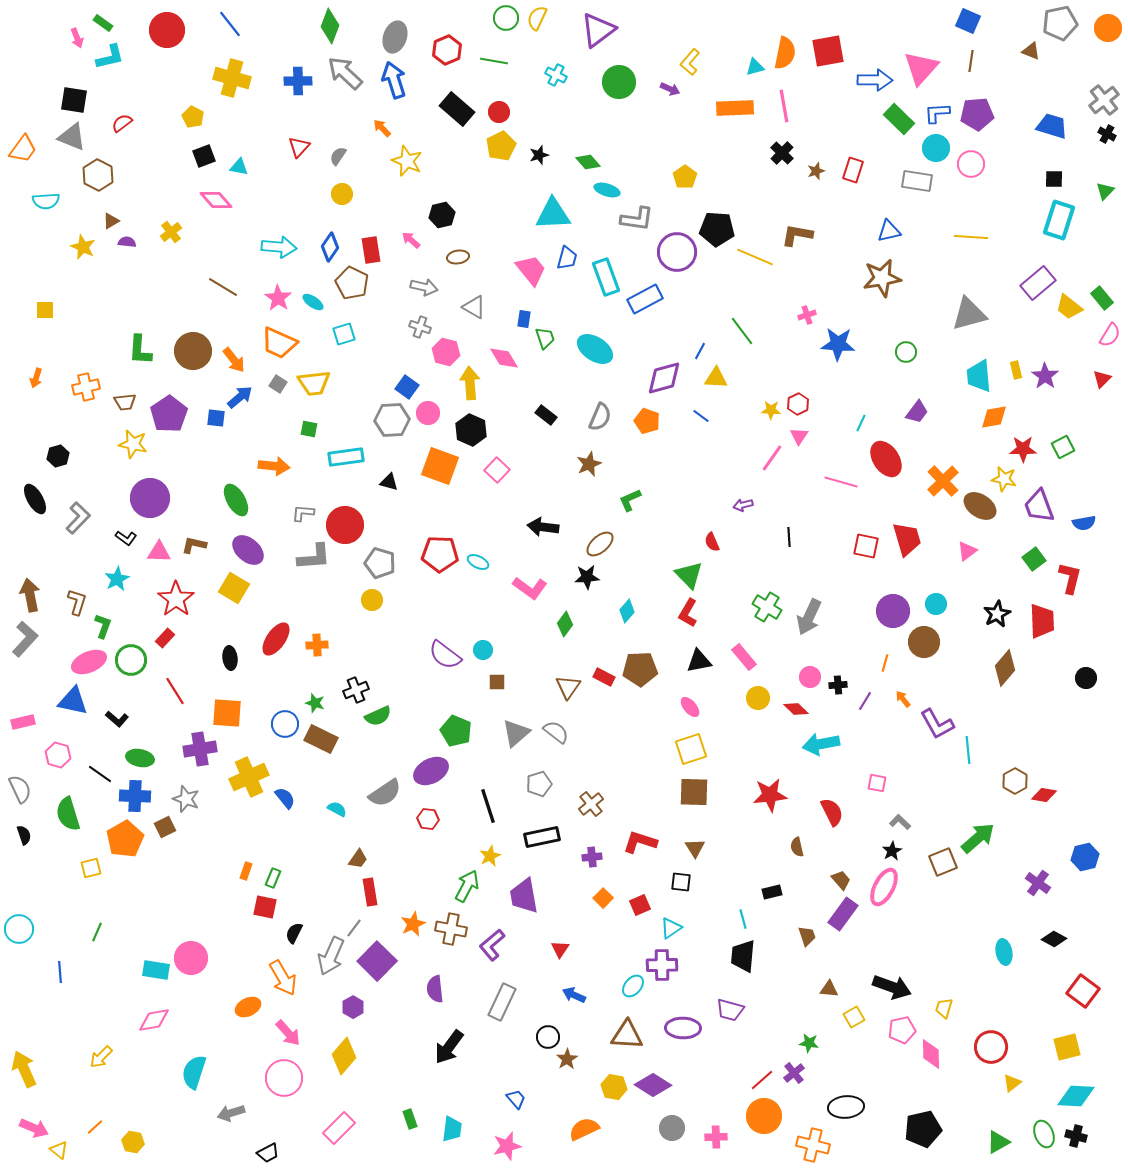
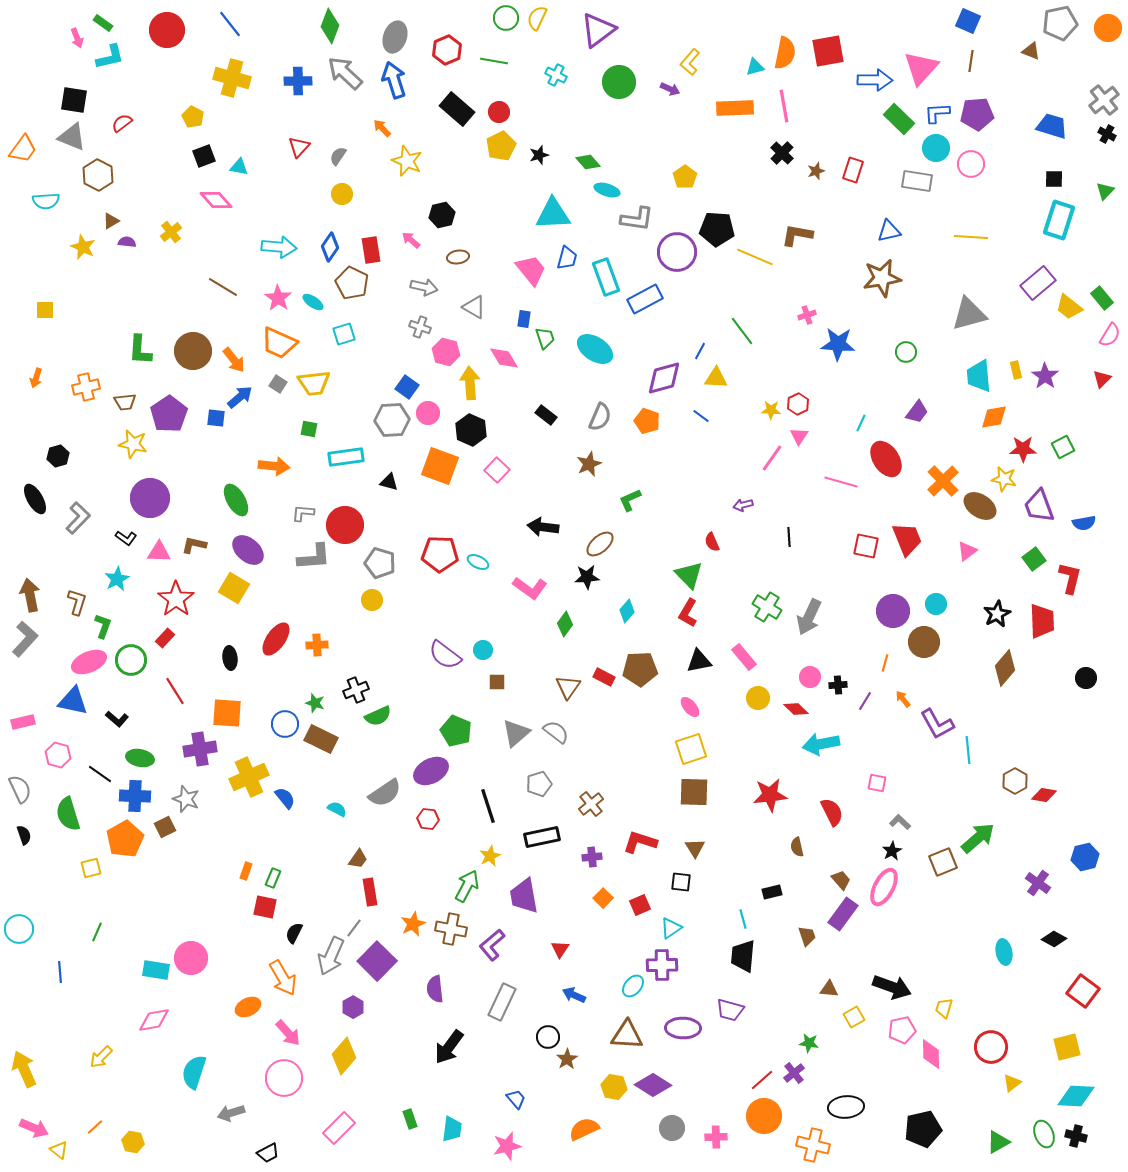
red trapezoid at (907, 539): rotated 6 degrees counterclockwise
